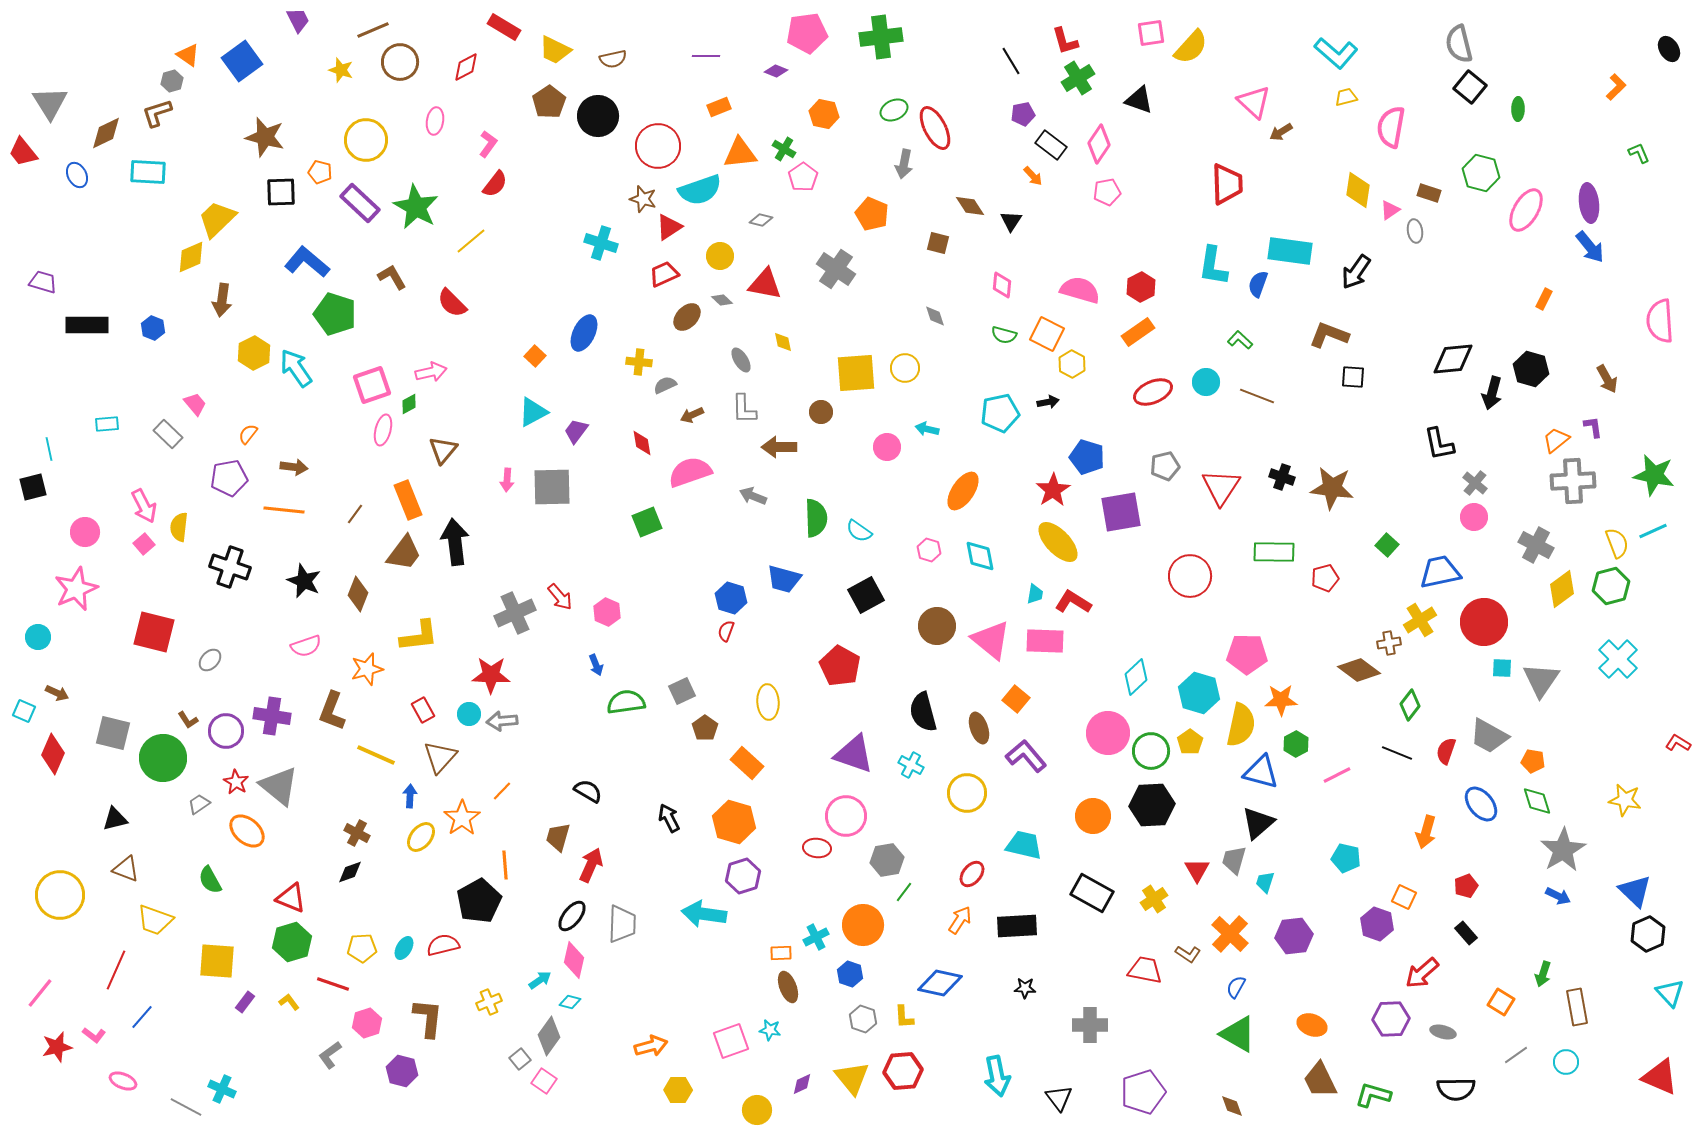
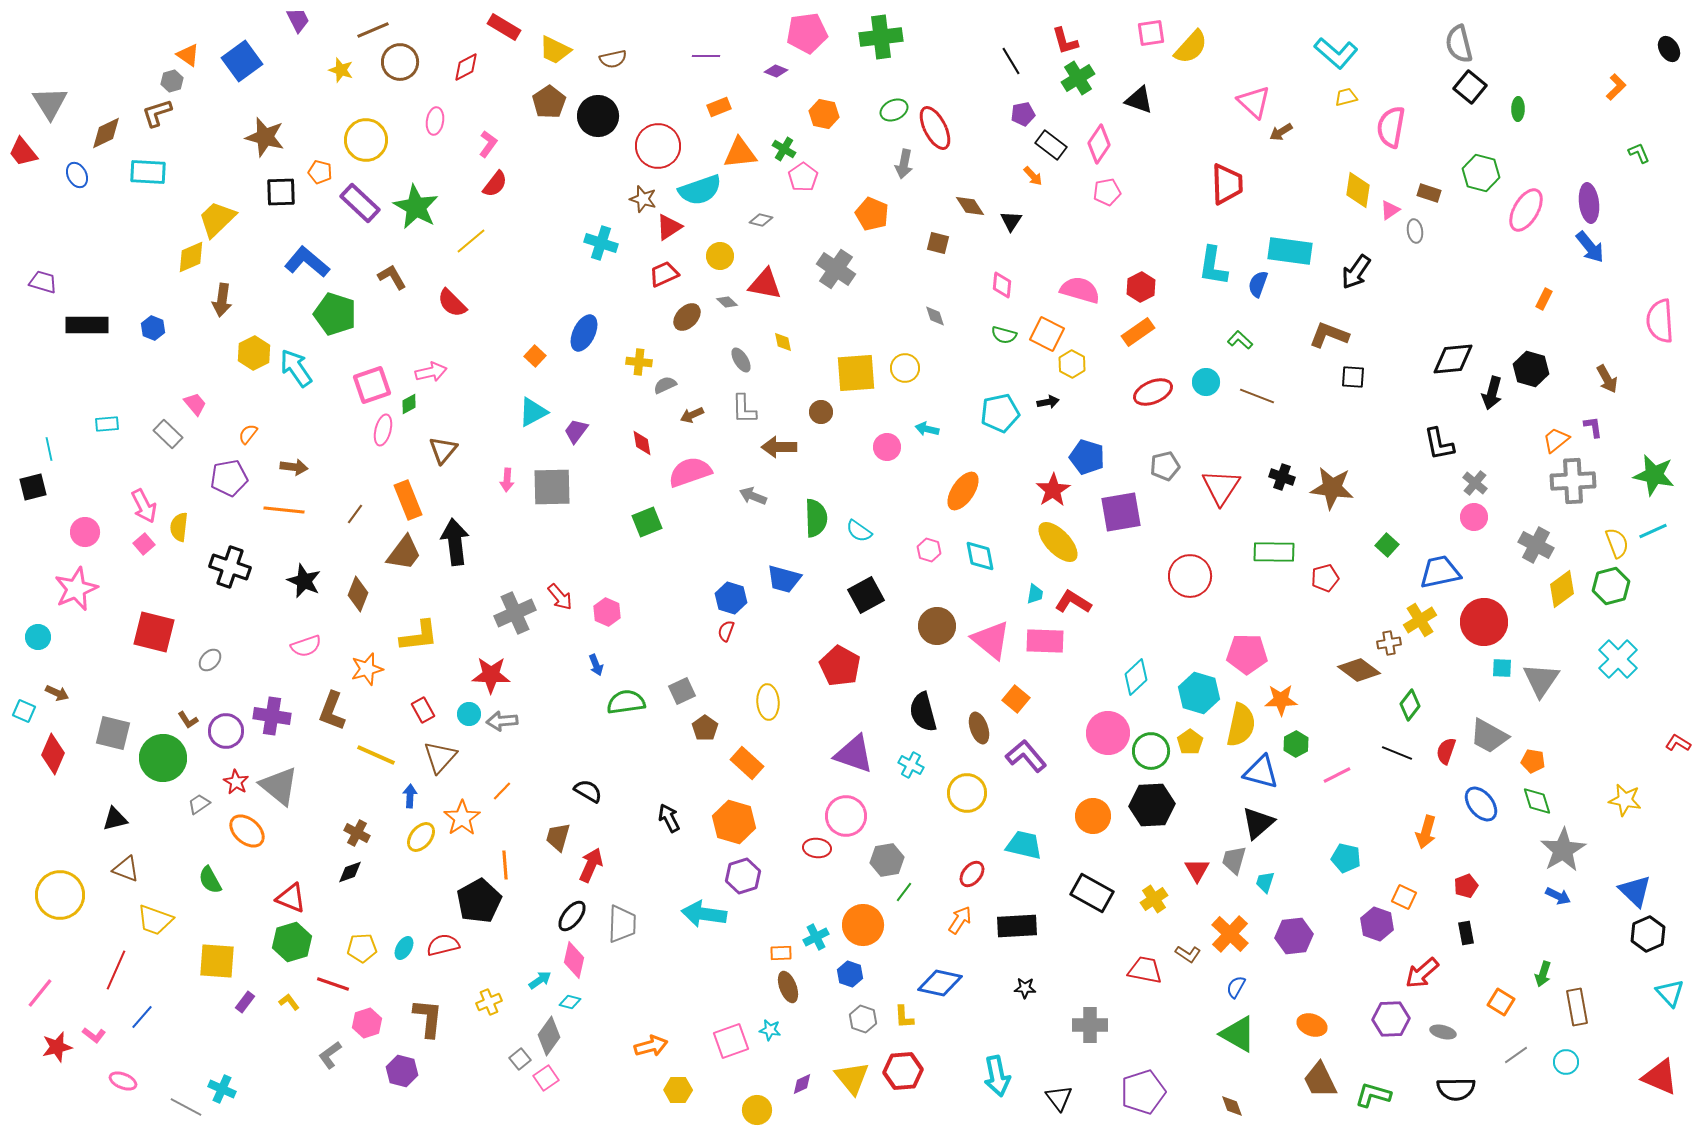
gray diamond at (722, 300): moved 5 px right, 2 px down
black rectangle at (1466, 933): rotated 30 degrees clockwise
pink square at (544, 1081): moved 2 px right, 3 px up; rotated 20 degrees clockwise
